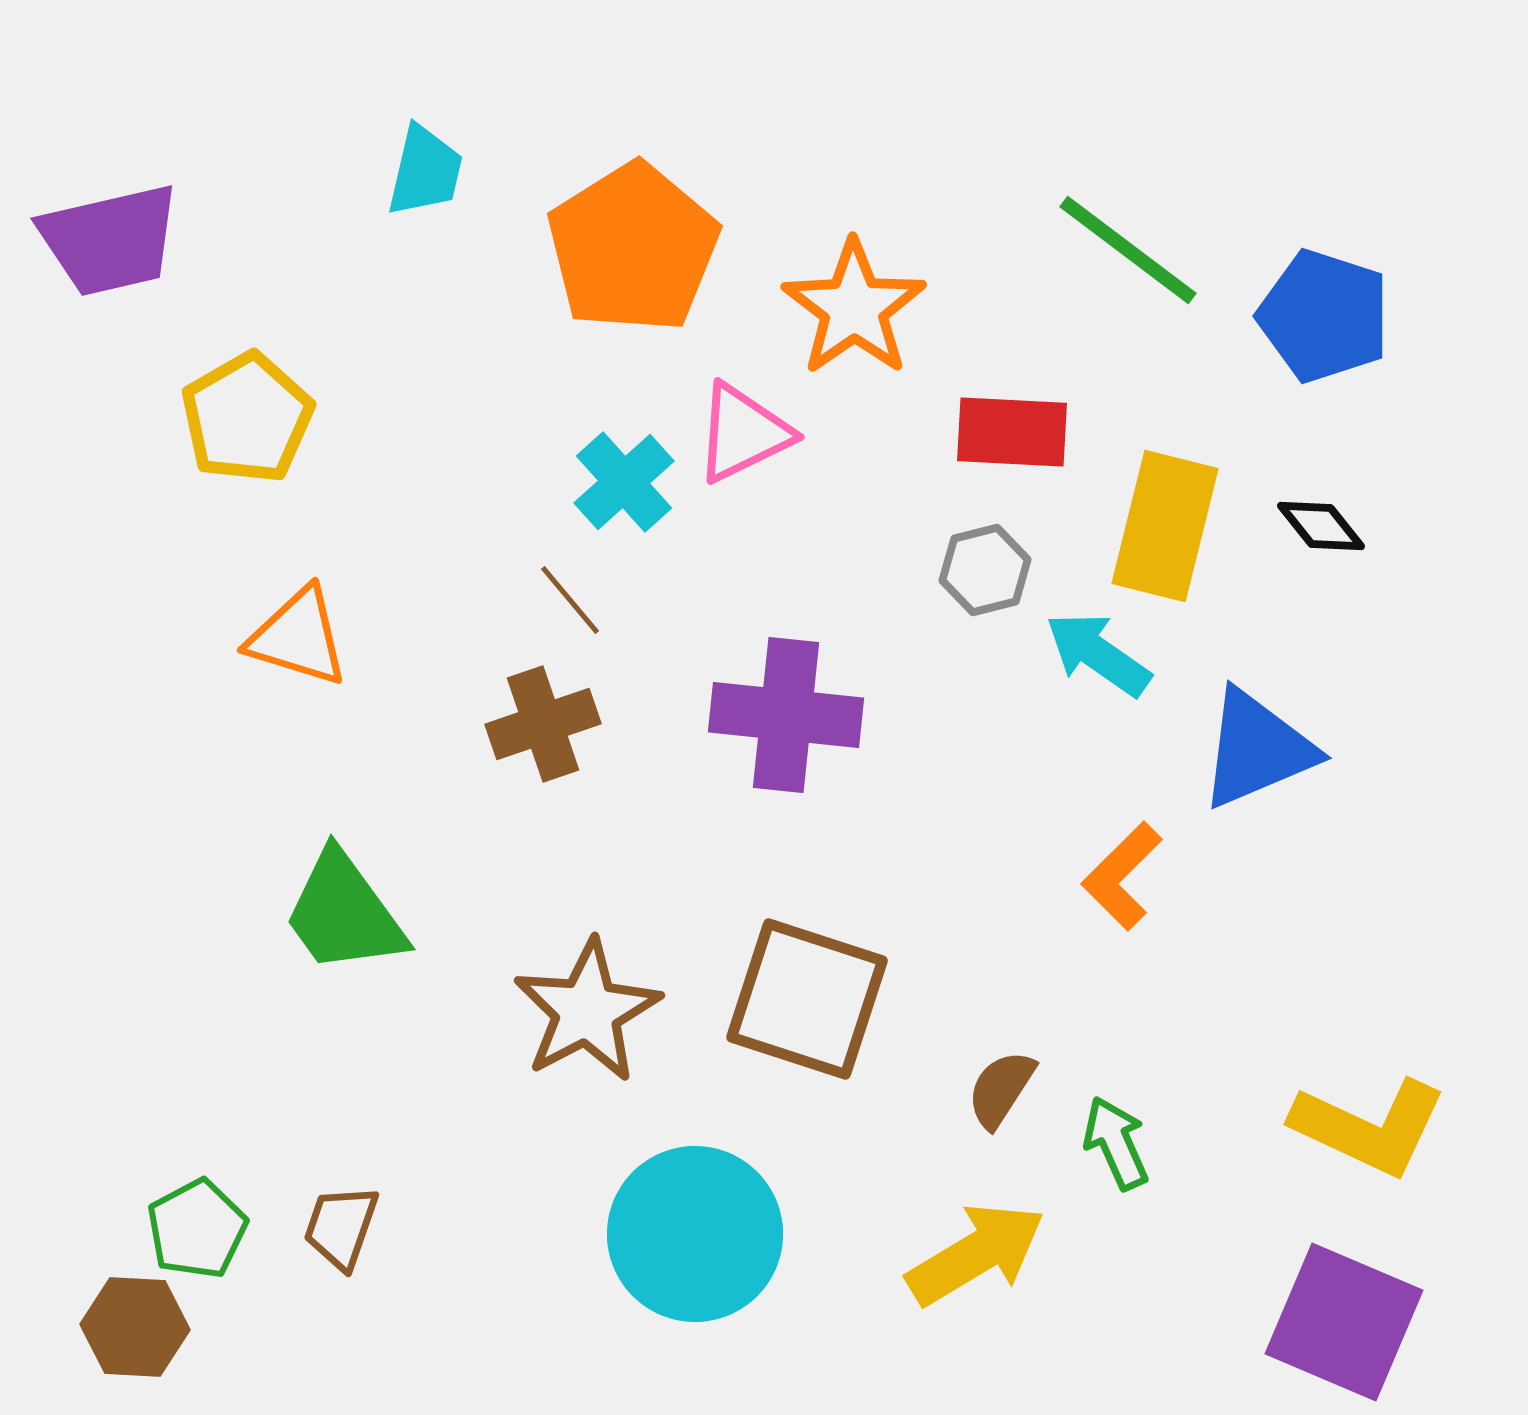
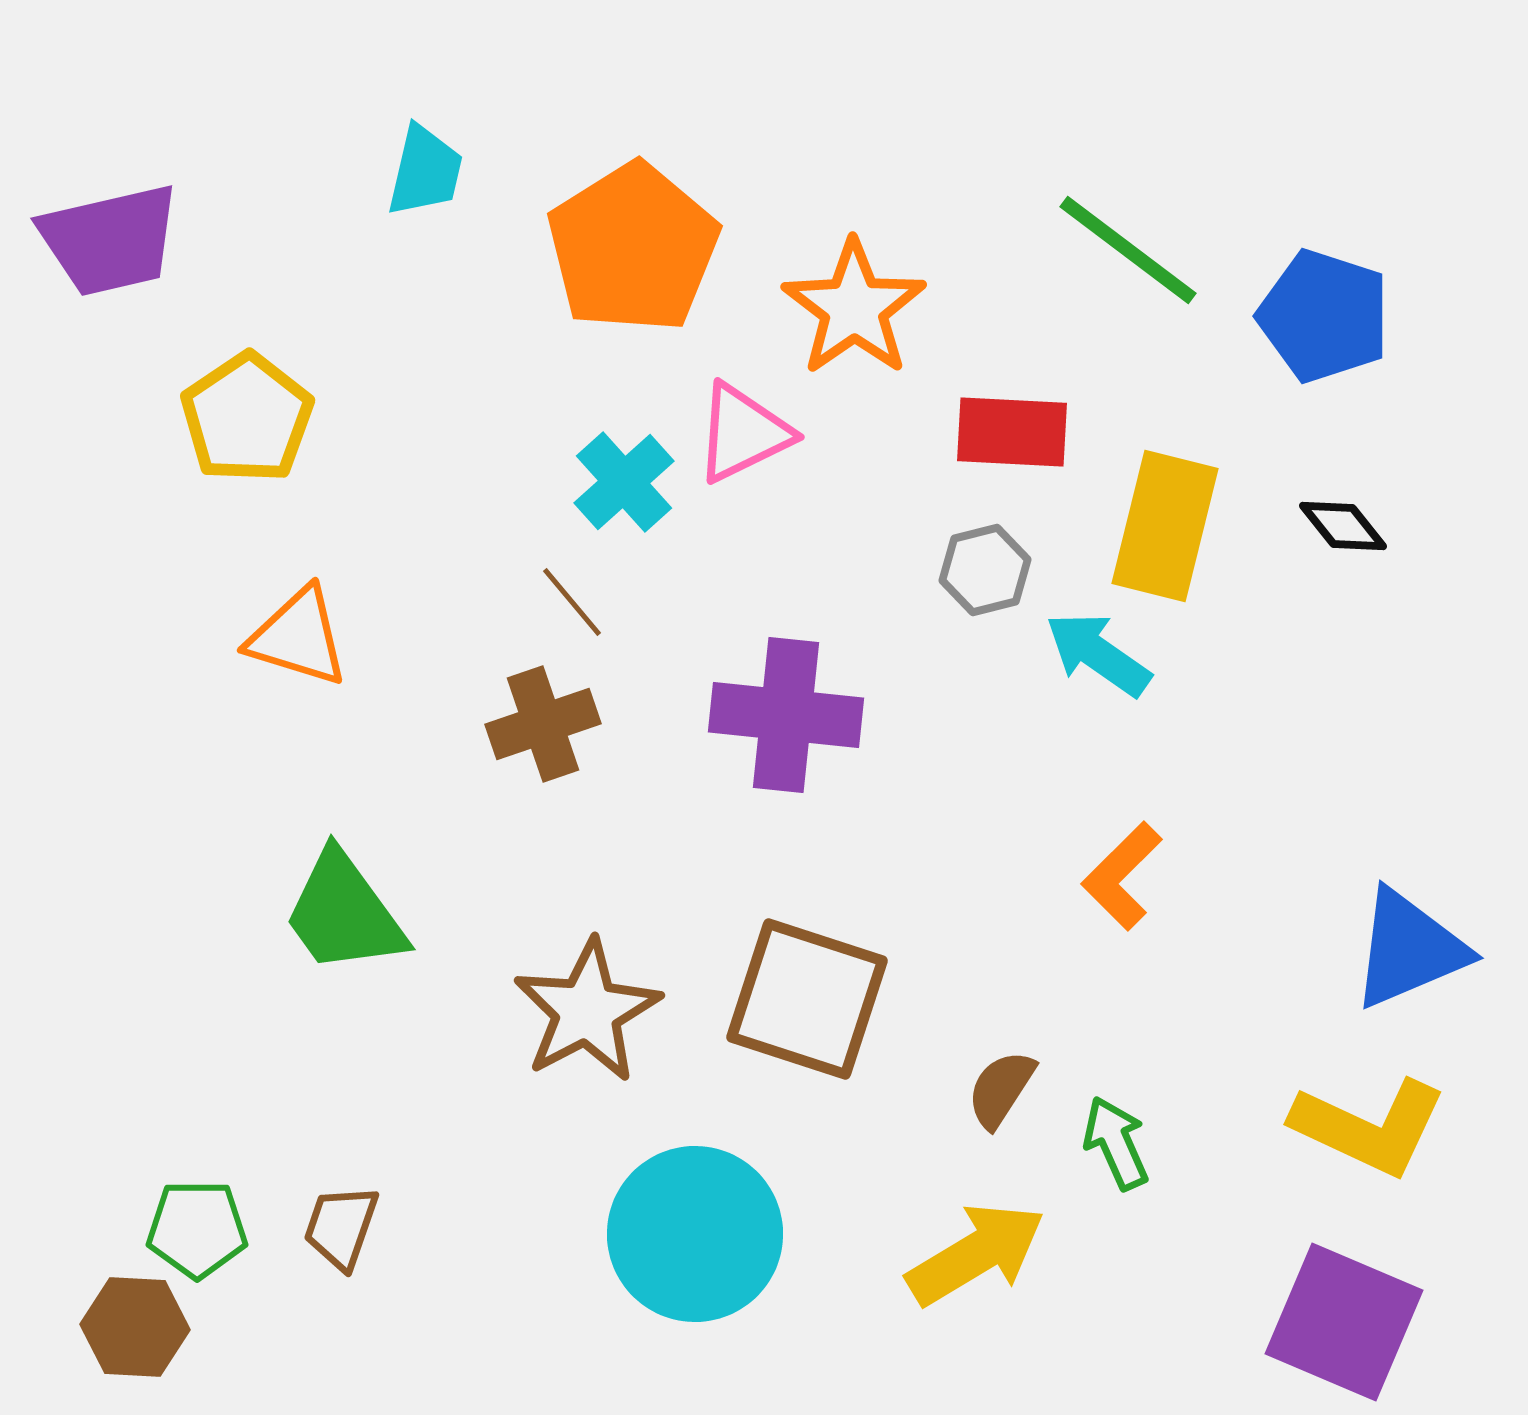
yellow pentagon: rotated 4 degrees counterclockwise
black diamond: moved 22 px right
brown line: moved 2 px right, 2 px down
blue triangle: moved 152 px right, 200 px down
green pentagon: rotated 28 degrees clockwise
